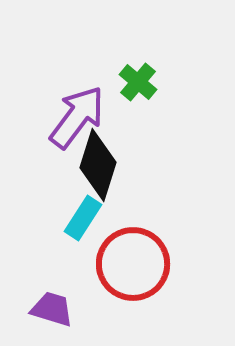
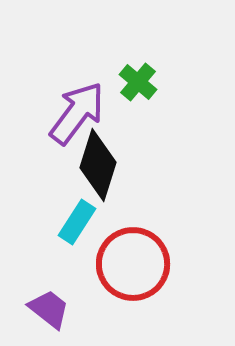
purple arrow: moved 4 px up
cyan rectangle: moved 6 px left, 4 px down
purple trapezoid: moved 3 px left; rotated 21 degrees clockwise
